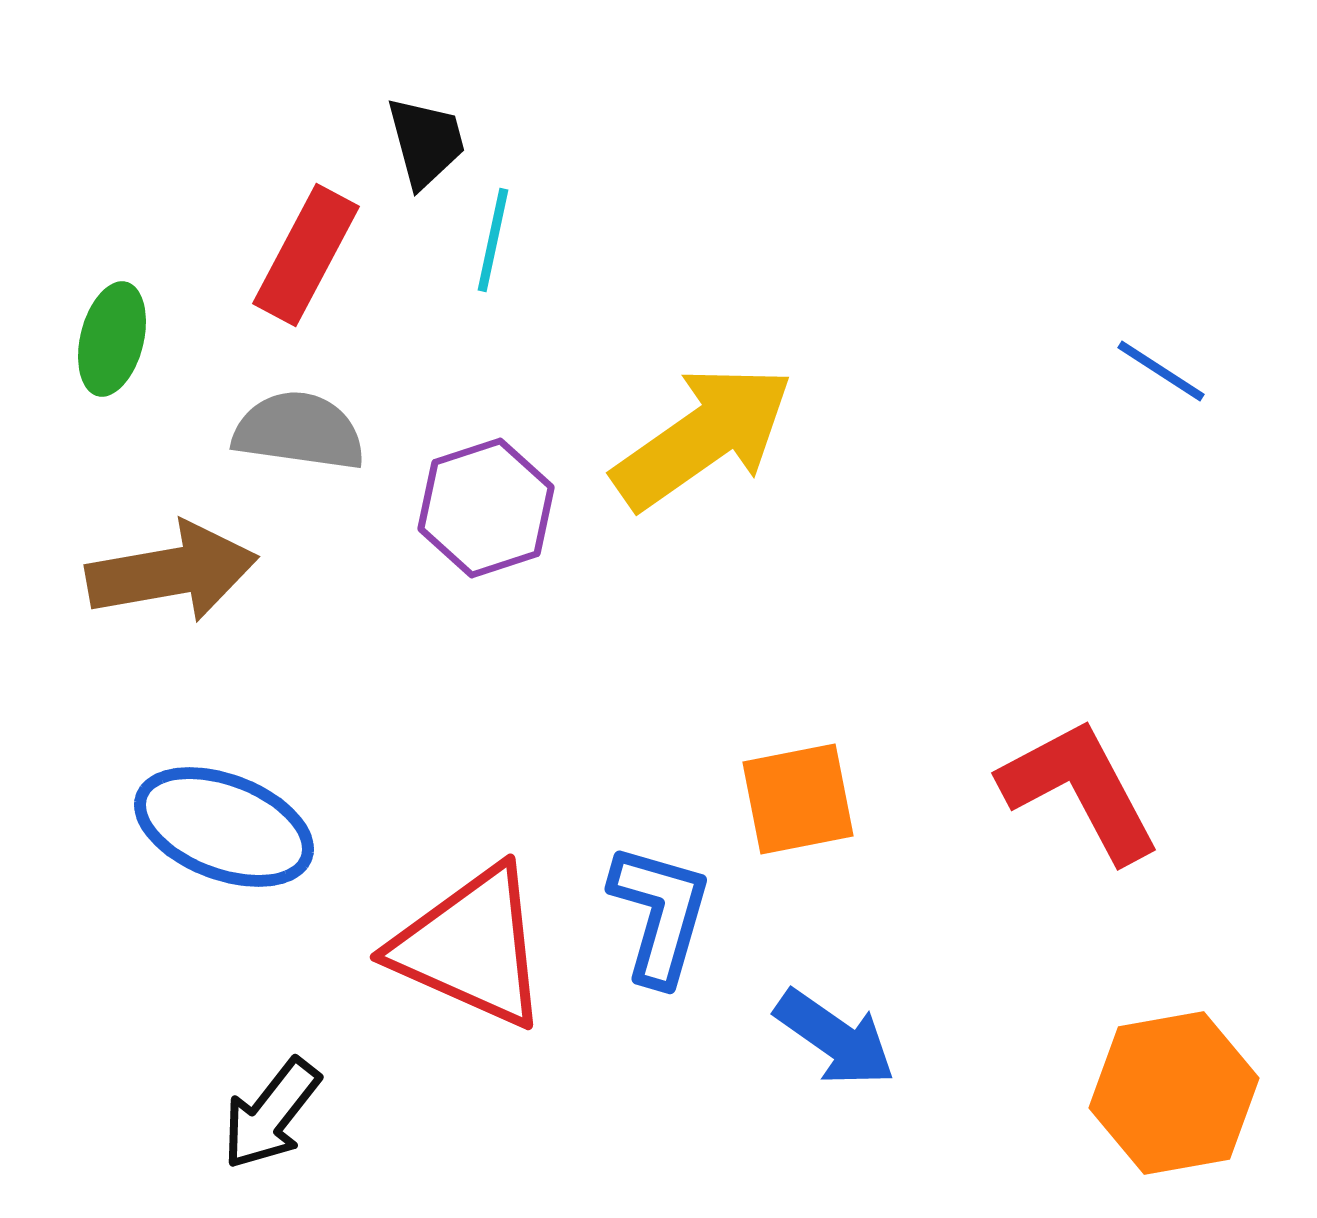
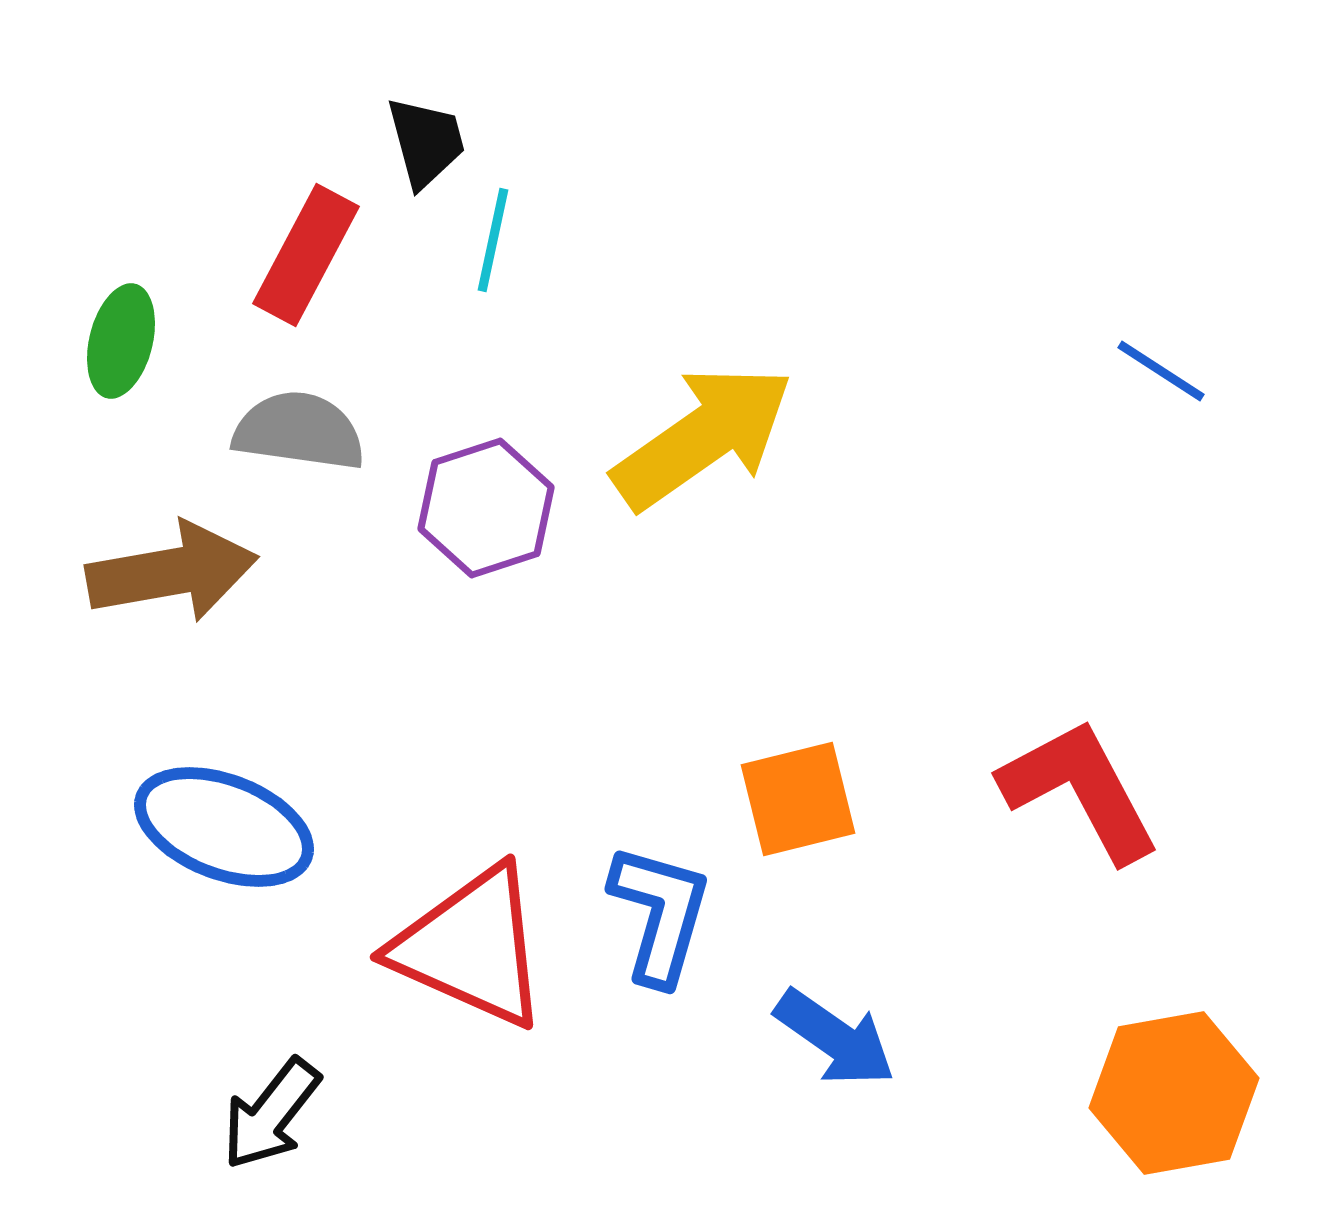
green ellipse: moved 9 px right, 2 px down
orange square: rotated 3 degrees counterclockwise
